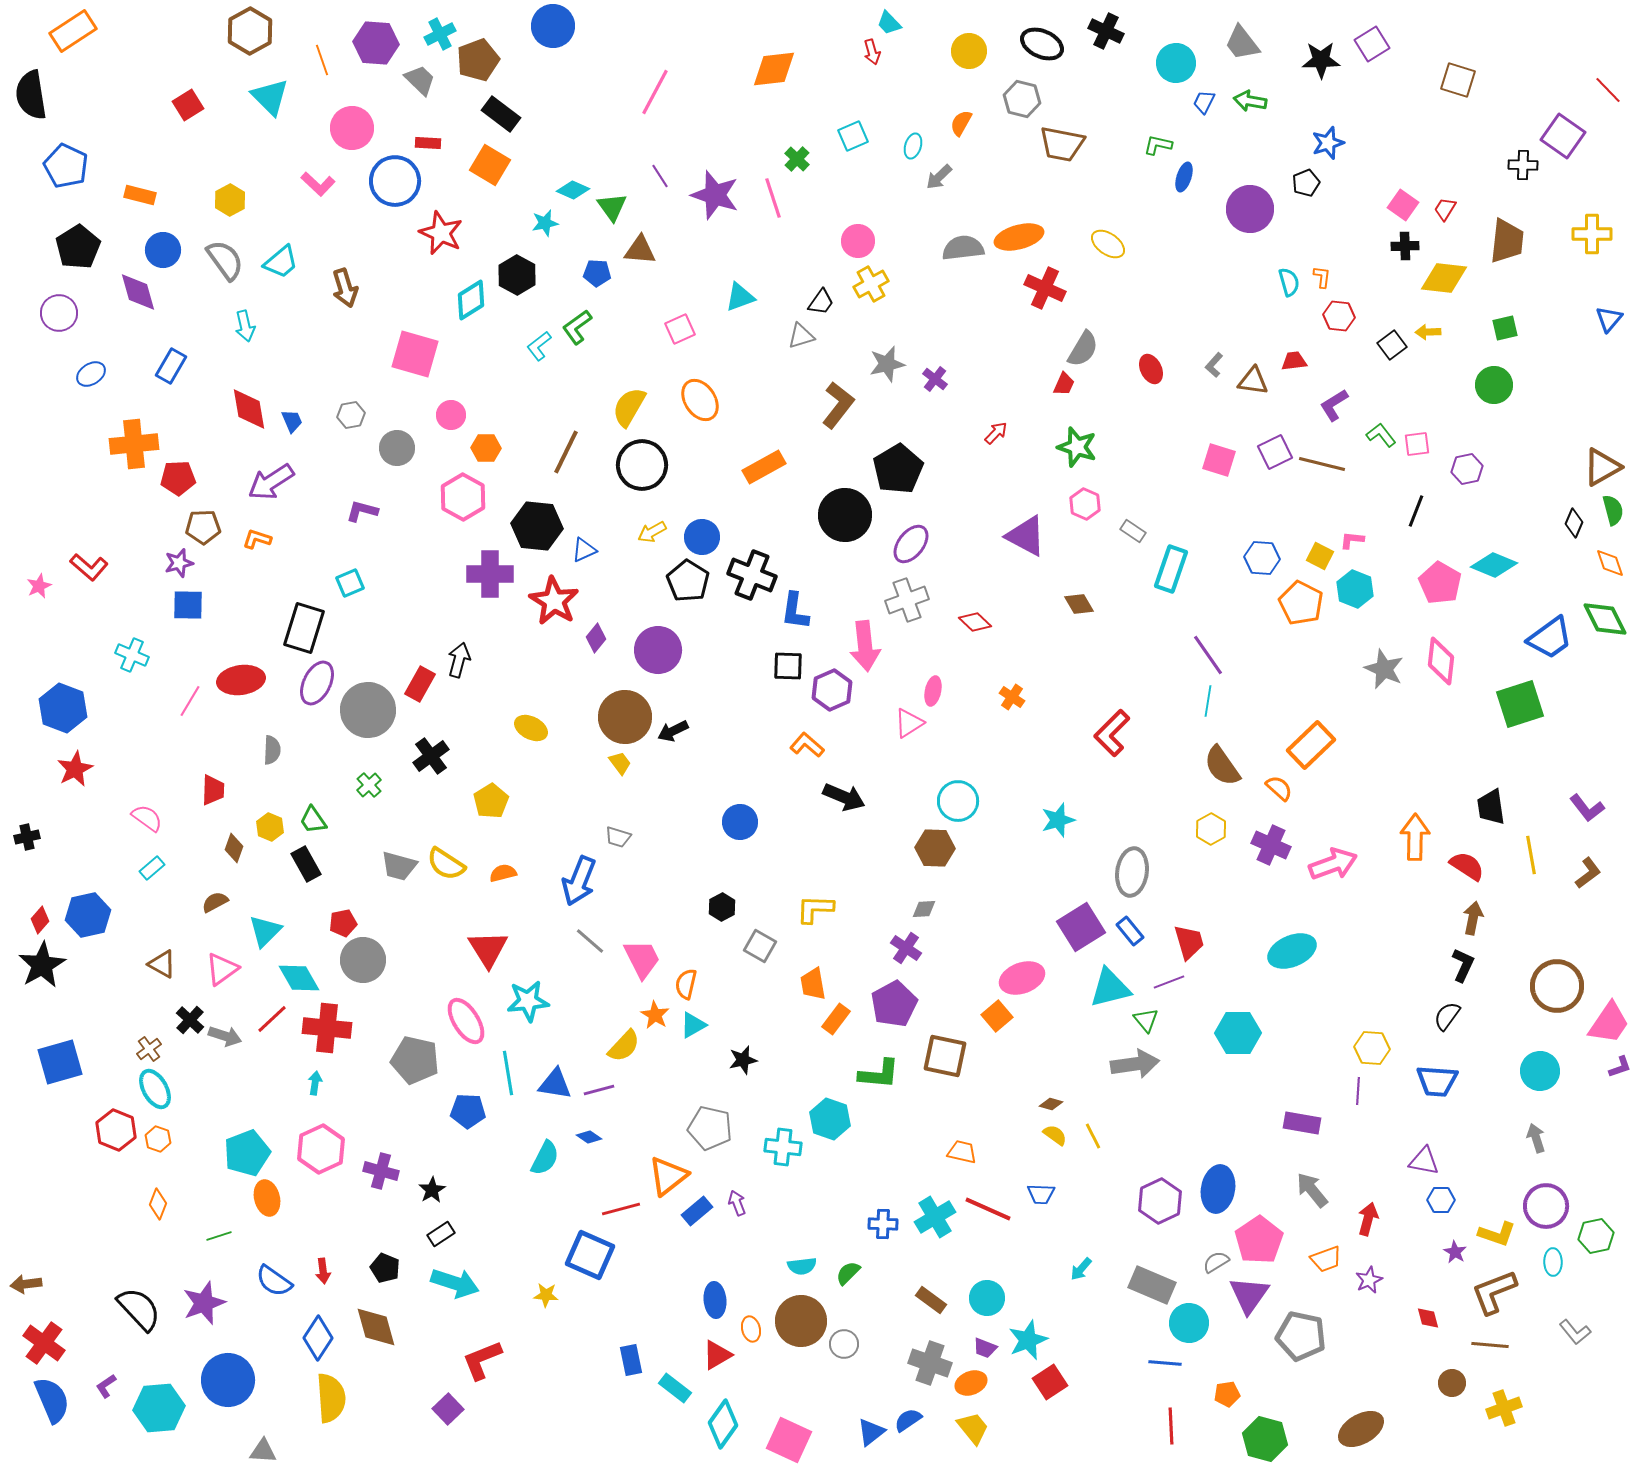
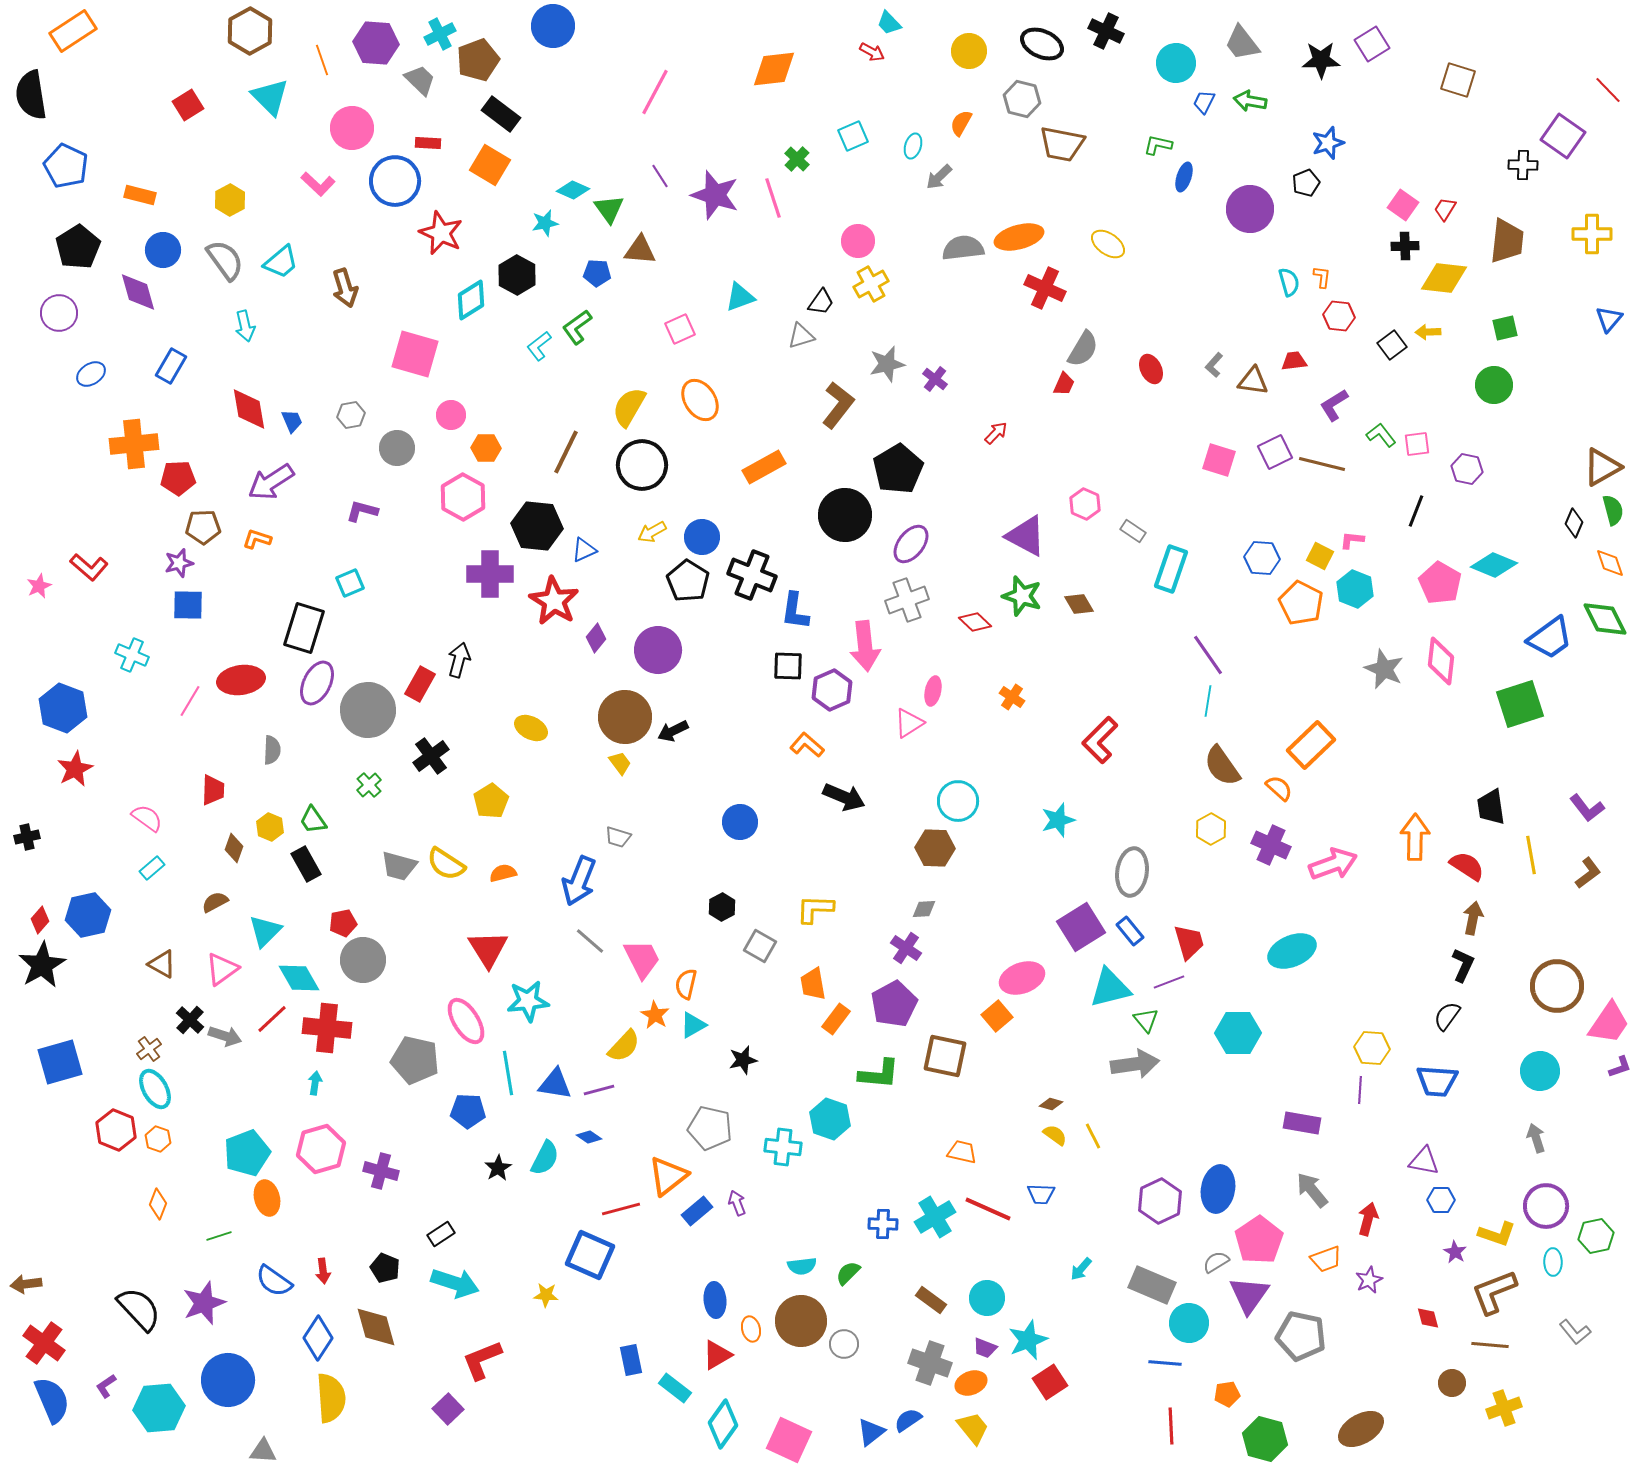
red arrow at (872, 52): rotated 45 degrees counterclockwise
green triangle at (612, 207): moved 3 px left, 2 px down
green star at (1077, 447): moved 55 px left, 149 px down
purple hexagon at (1467, 469): rotated 24 degrees clockwise
red L-shape at (1112, 733): moved 12 px left, 7 px down
purple line at (1358, 1091): moved 2 px right, 1 px up
pink hexagon at (321, 1149): rotated 9 degrees clockwise
black star at (432, 1190): moved 66 px right, 22 px up
